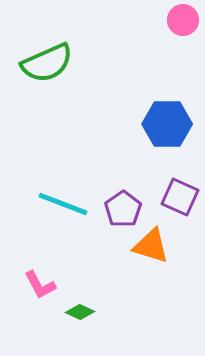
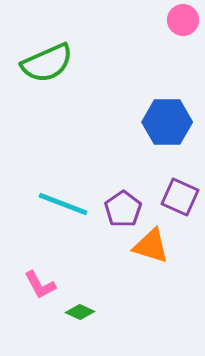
blue hexagon: moved 2 px up
